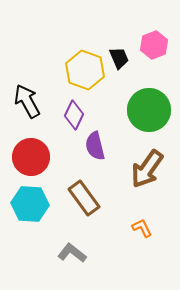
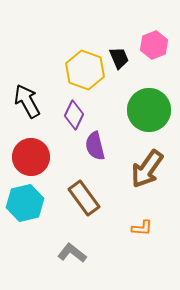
cyan hexagon: moved 5 px left, 1 px up; rotated 18 degrees counterclockwise
orange L-shape: rotated 120 degrees clockwise
